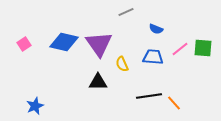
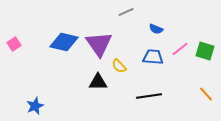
pink square: moved 10 px left
green square: moved 2 px right, 3 px down; rotated 12 degrees clockwise
yellow semicircle: moved 3 px left, 2 px down; rotated 21 degrees counterclockwise
orange line: moved 32 px right, 9 px up
